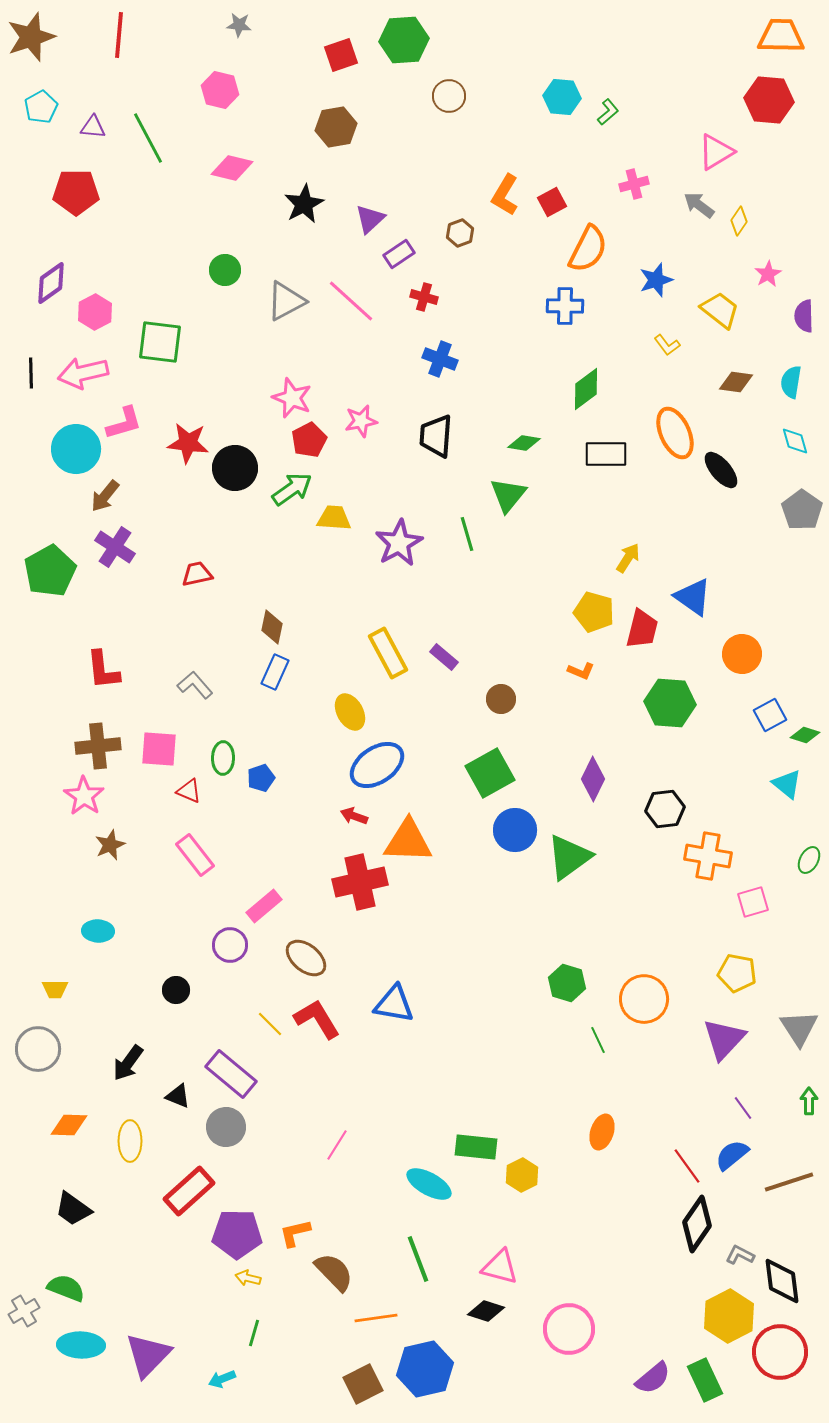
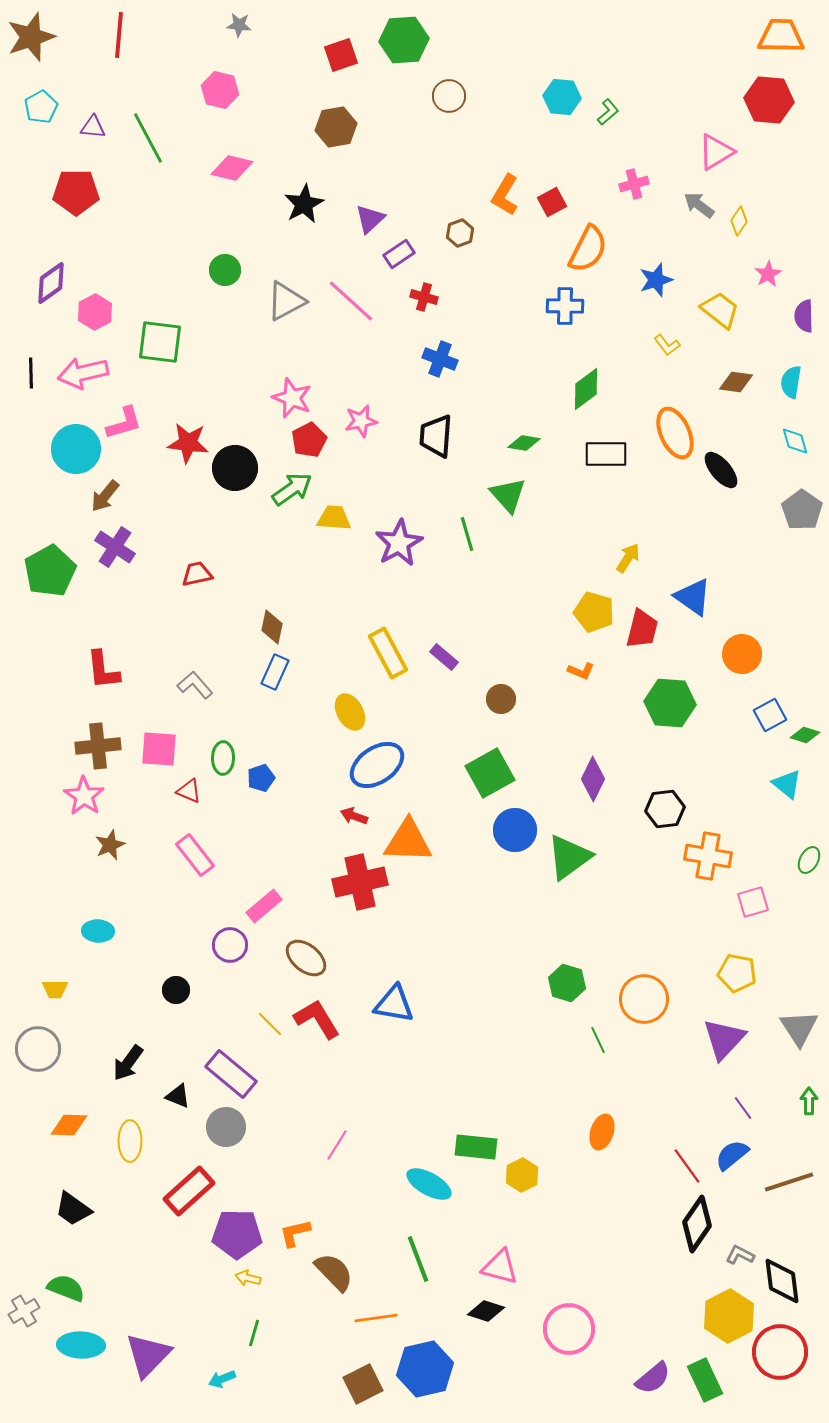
green triangle at (508, 495): rotated 21 degrees counterclockwise
